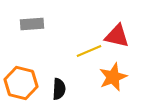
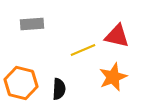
yellow line: moved 6 px left, 1 px up
